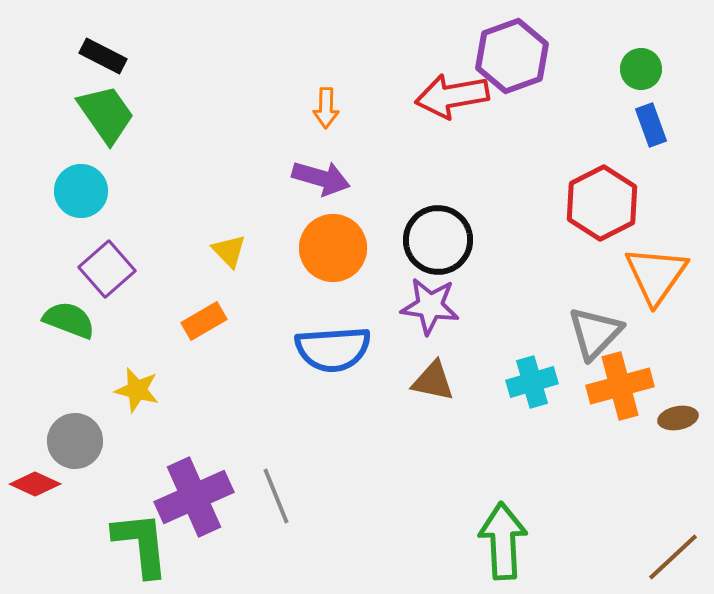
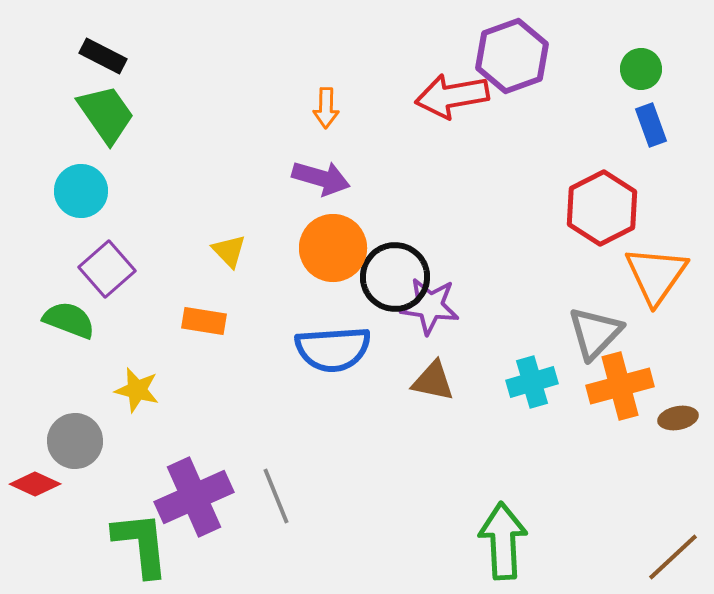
red hexagon: moved 5 px down
black circle: moved 43 px left, 37 px down
orange rectangle: rotated 39 degrees clockwise
